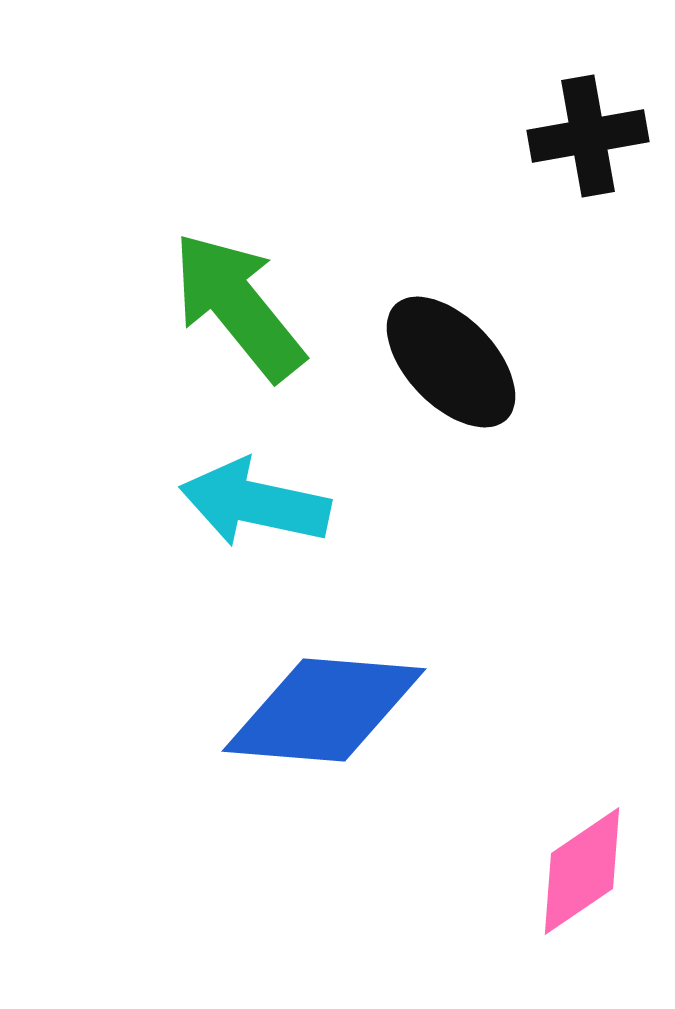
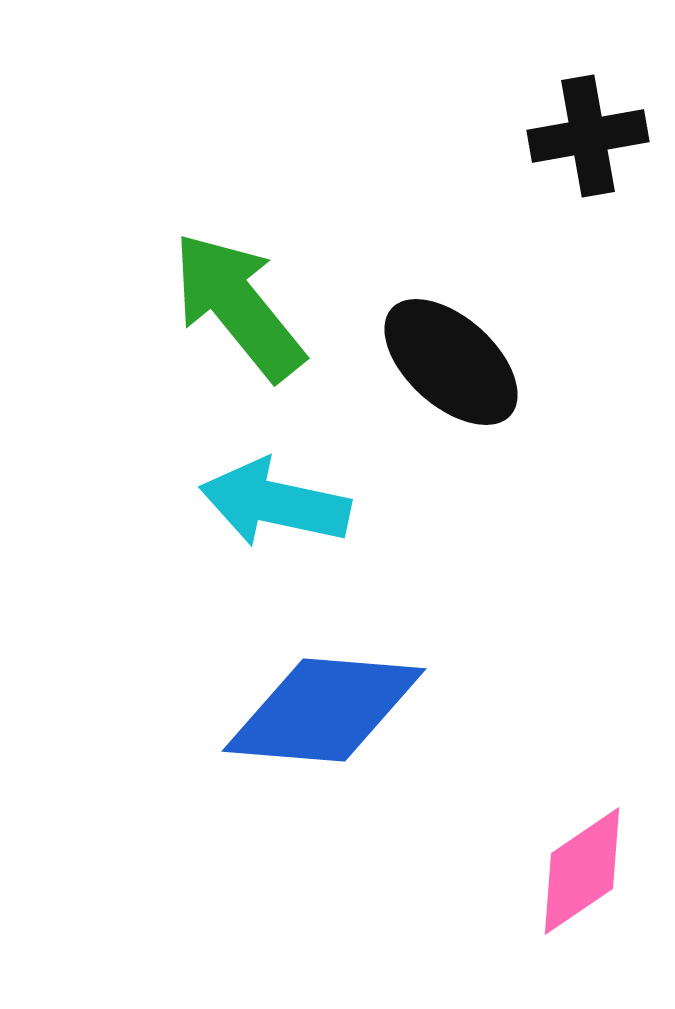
black ellipse: rotated 4 degrees counterclockwise
cyan arrow: moved 20 px right
